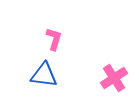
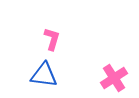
pink L-shape: moved 2 px left
